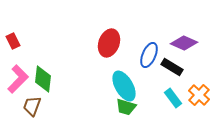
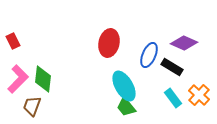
red ellipse: rotated 8 degrees counterclockwise
green trapezoid: rotated 35 degrees clockwise
